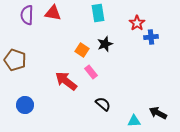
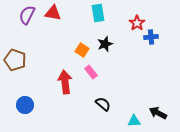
purple semicircle: rotated 24 degrees clockwise
red arrow: moved 1 px left, 1 px down; rotated 45 degrees clockwise
